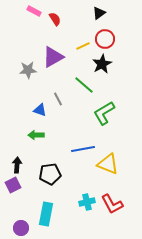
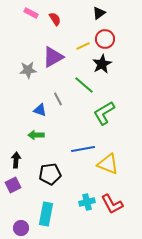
pink rectangle: moved 3 px left, 2 px down
black arrow: moved 1 px left, 5 px up
